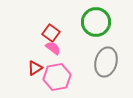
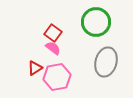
red square: moved 2 px right
